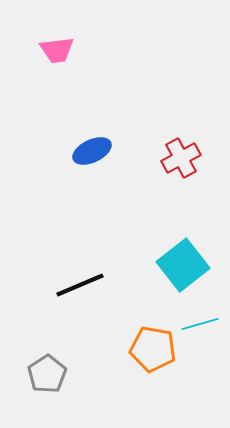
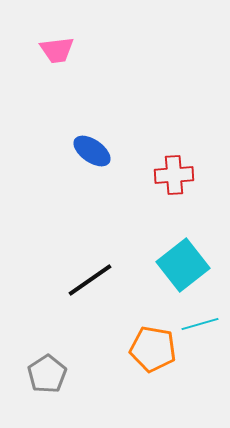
blue ellipse: rotated 60 degrees clockwise
red cross: moved 7 px left, 17 px down; rotated 24 degrees clockwise
black line: moved 10 px right, 5 px up; rotated 12 degrees counterclockwise
